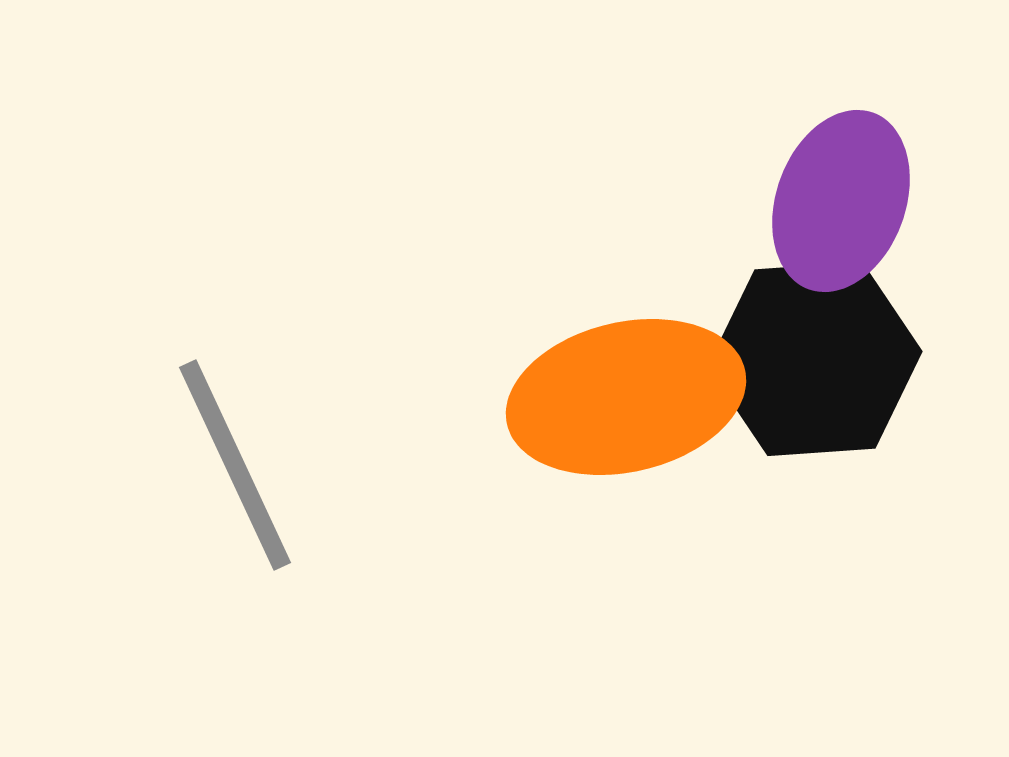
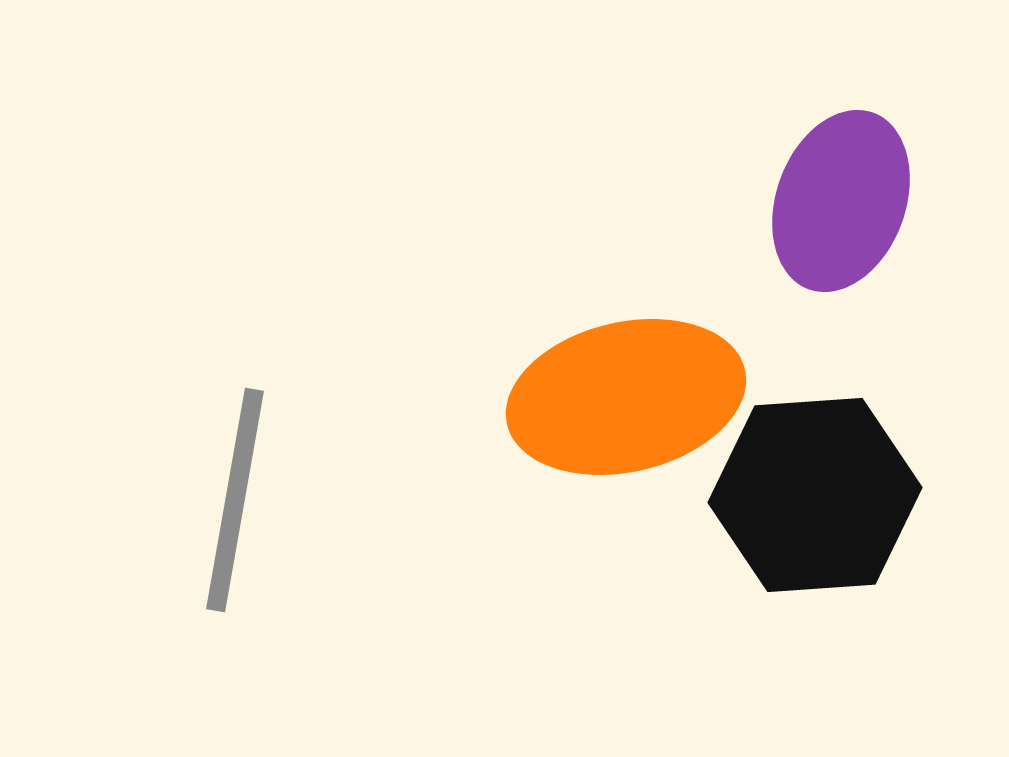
black hexagon: moved 136 px down
gray line: moved 35 px down; rotated 35 degrees clockwise
